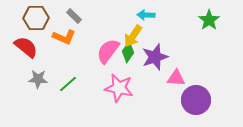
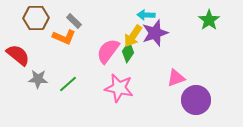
gray rectangle: moved 5 px down
red semicircle: moved 8 px left, 8 px down
purple star: moved 24 px up
pink triangle: rotated 24 degrees counterclockwise
